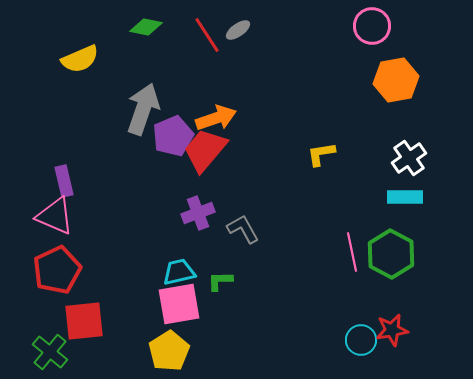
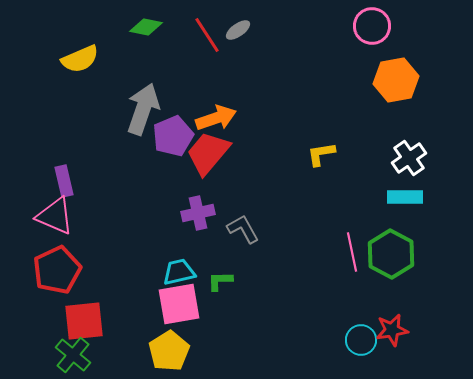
red trapezoid: moved 3 px right, 3 px down
purple cross: rotated 8 degrees clockwise
green cross: moved 23 px right, 3 px down
